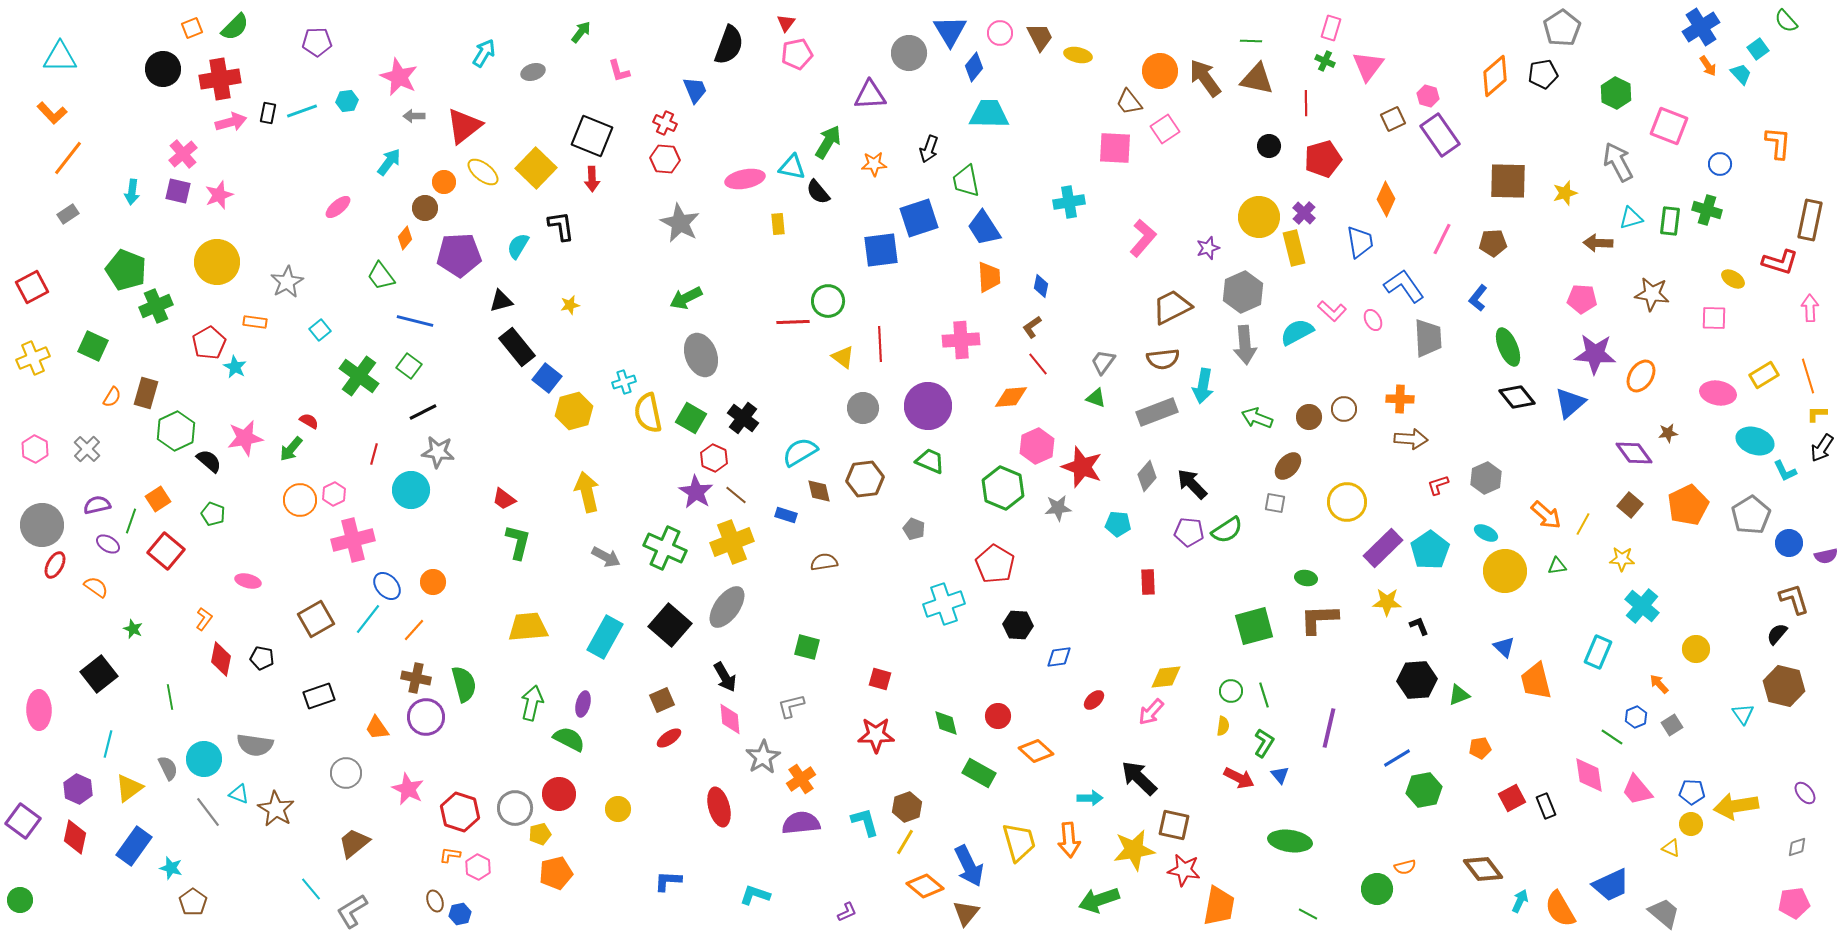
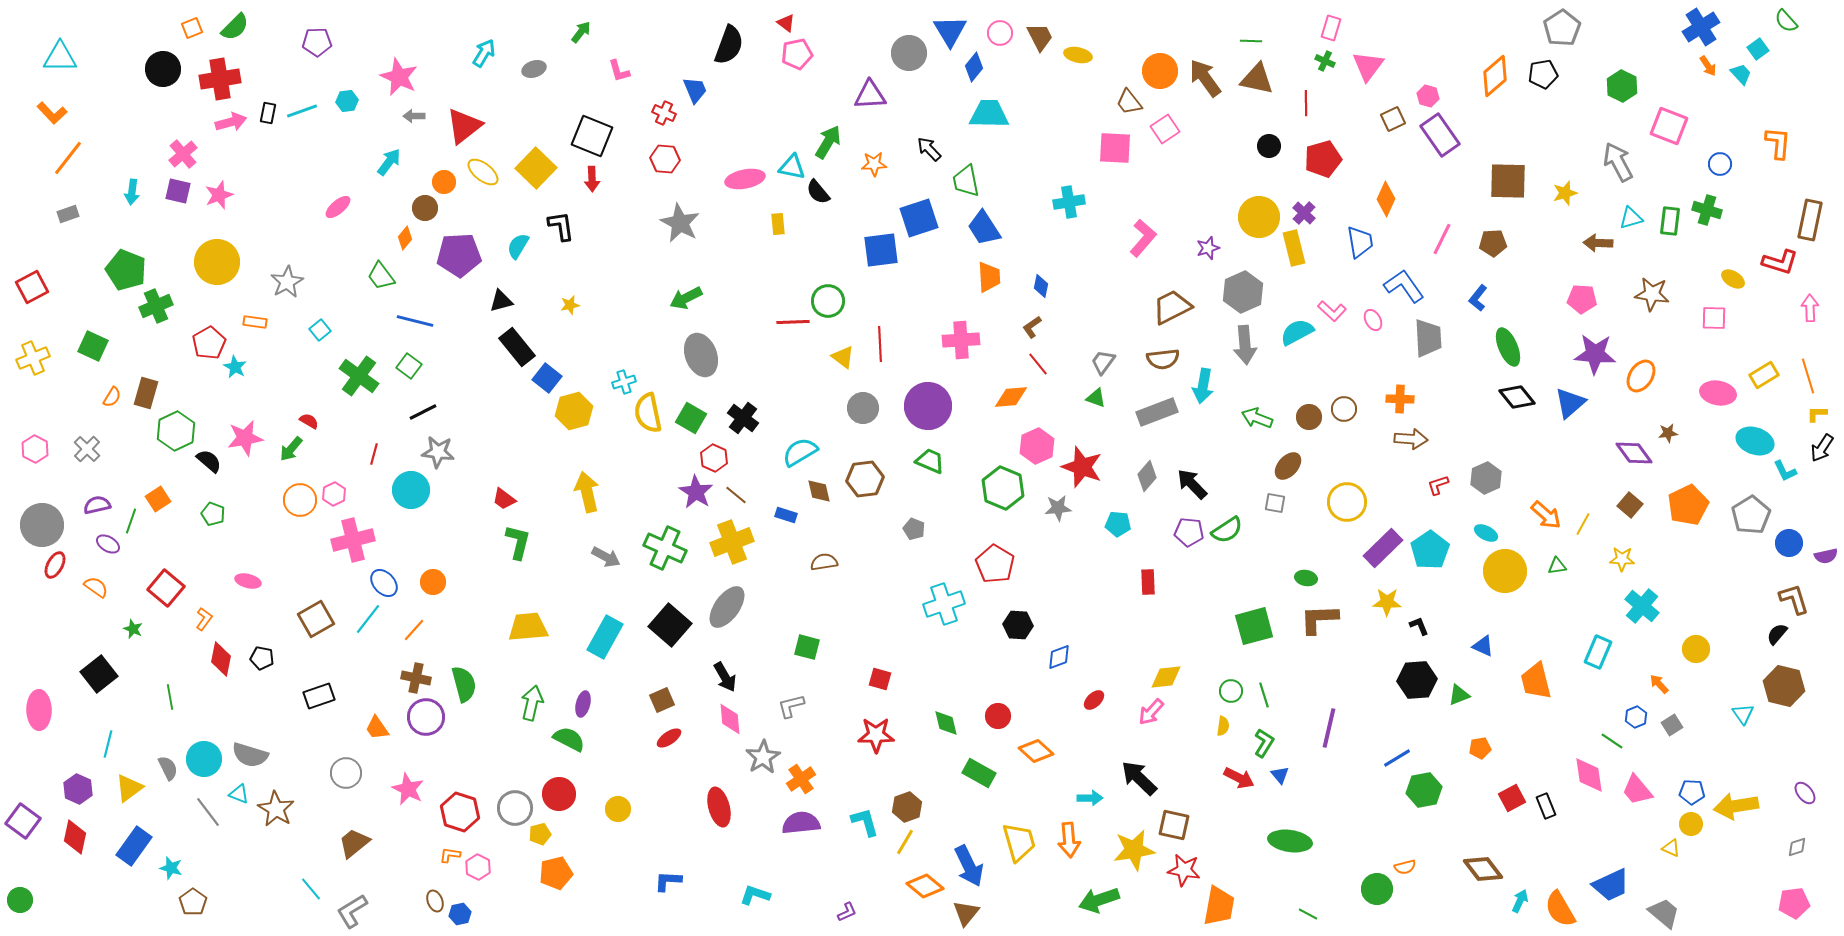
red triangle at (786, 23): rotated 30 degrees counterclockwise
gray ellipse at (533, 72): moved 1 px right, 3 px up
green hexagon at (1616, 93): moved 6 px right, 7 px up
red cross at (665, 123): moved 1 px left, 10 px up
black arrow at (929, 149): rotated 116 degrees clockwise
gray rectangle at (68, 214): rotated 15 degrees clockwise
red square at (166, 551): moved 37 px down
blue ellipse at (387, 586): moved 3 px left, 3 px up
blue triangle at (1504, 647): moved 21 px left, 1 px up; rotated 20 degrees counterclockwise
blue diamond at (1059, 657): rotated 12 degrees counterclockwise
green line at (1612, 737): moved 4 px down
gray semicircle at (255, 745): moved 5 px left, 10 px down; rotated 9 degrees clockwise
